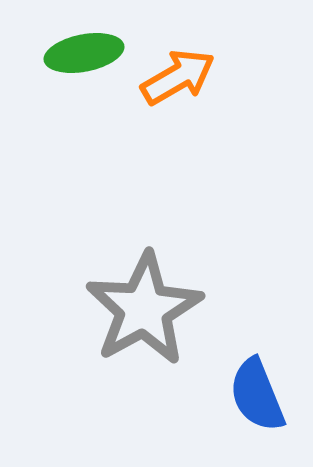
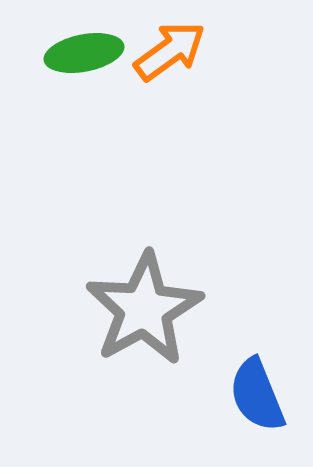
orange arrow: moved 8 px left, 26 px up; rotated 6 degrees counterclockwise
